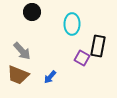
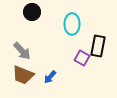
brown trapezoid: moved 5 px right
